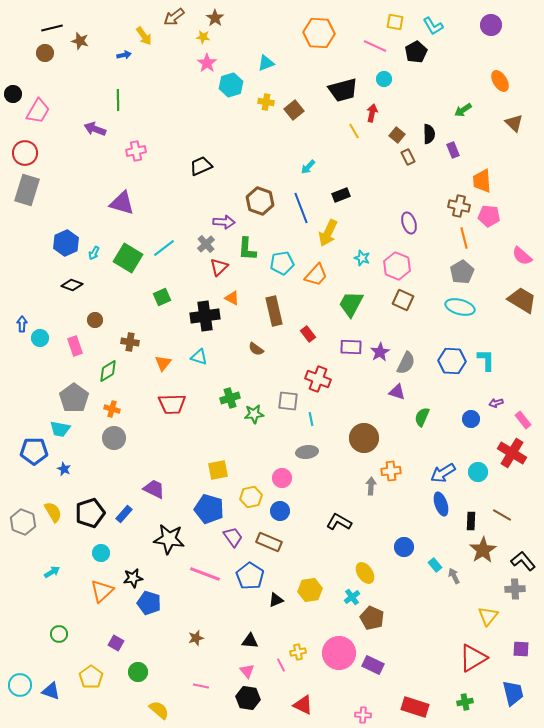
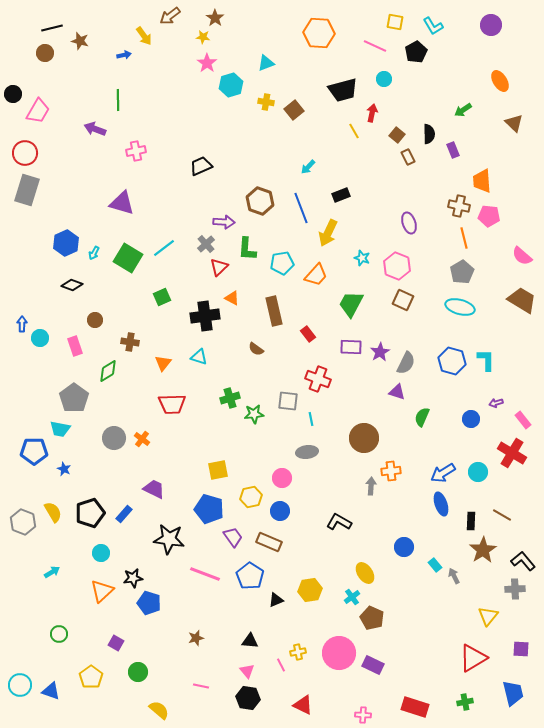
brown arrow at (174, 17): moved 4 px left, 1 px up
blue hexagon at (452, 361): rotated 12 degrees clockwise
orange cross at (112, 409): moved 30 px right, 30 px down; rotated 21 degrees clockwise
